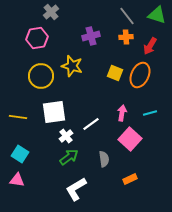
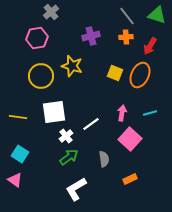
pink triangle: moved 2 px left; rotated 28 degrees clockwise
